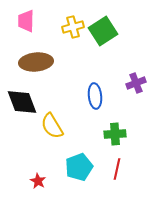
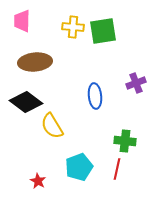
pink trapezoid: moved 4 px left
yellow cross: rotated 20 degrees clockwise
green square: rotated 24 degrees clockwise
brown ellipse: moved 1 px left
black diamond: moved 4 px right; rotated 32 degrees counterclockwise
green cross: moved 10 px right, 7 px down; rotated 10 degrees clockwise
